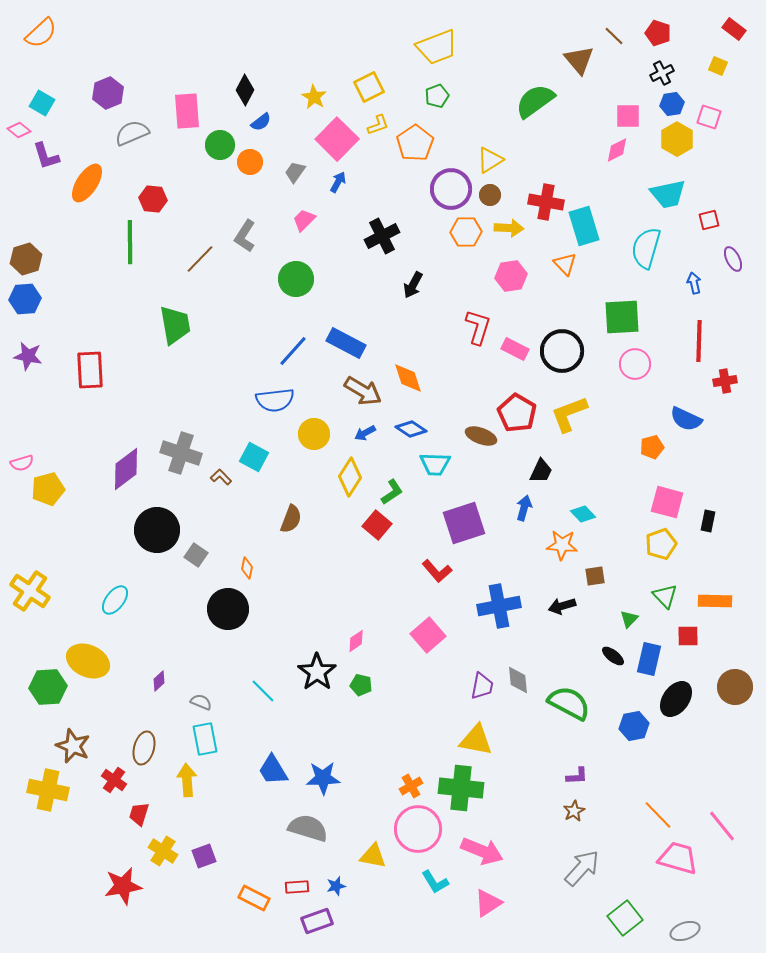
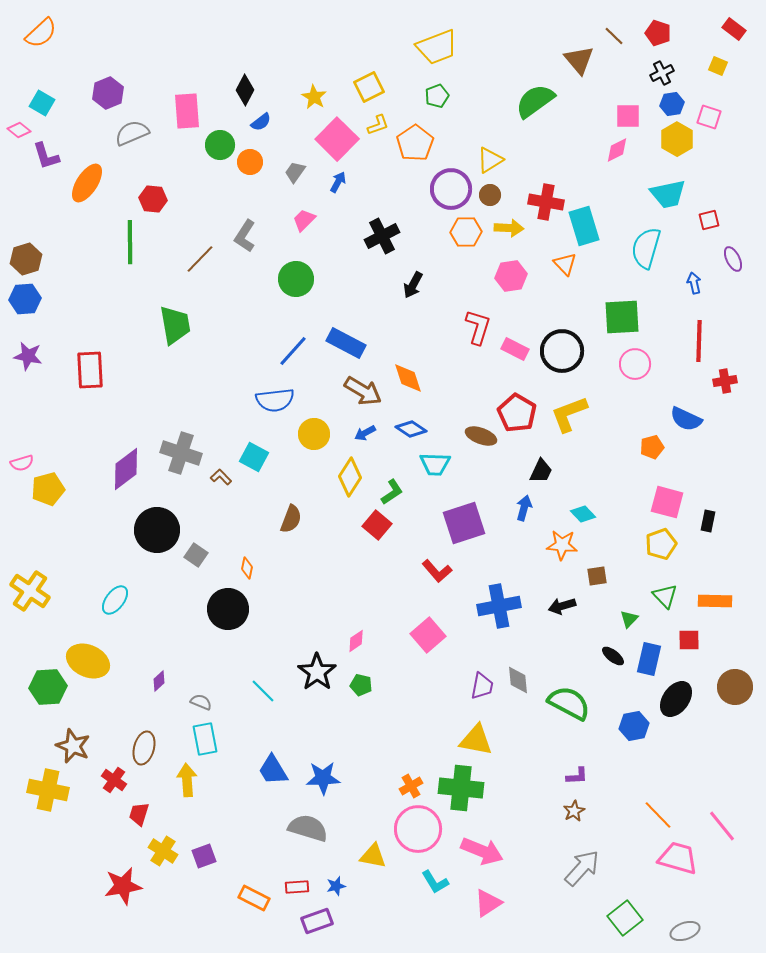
brown square at (595, 576): moved 2 px right
red square at (688, 636): moved 1 px right, 4 px down
